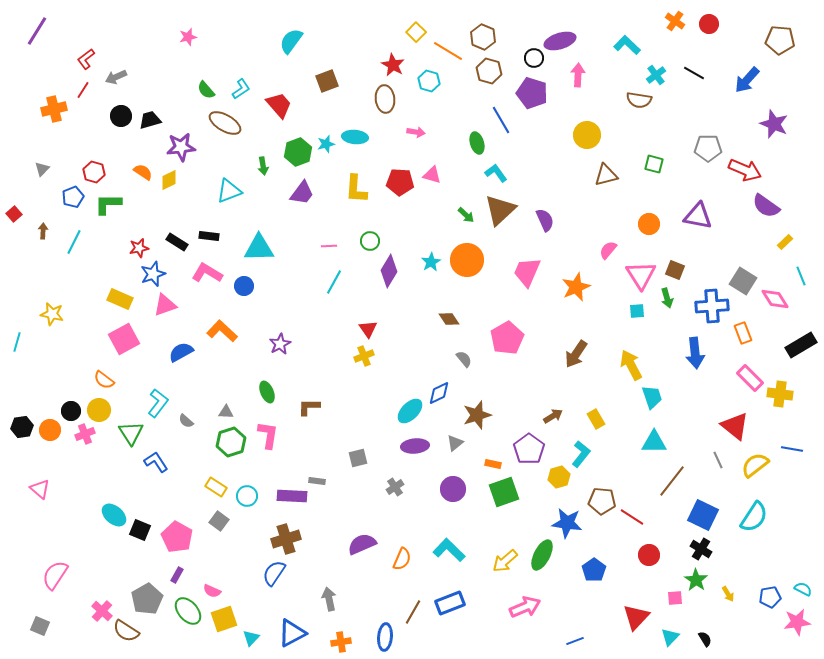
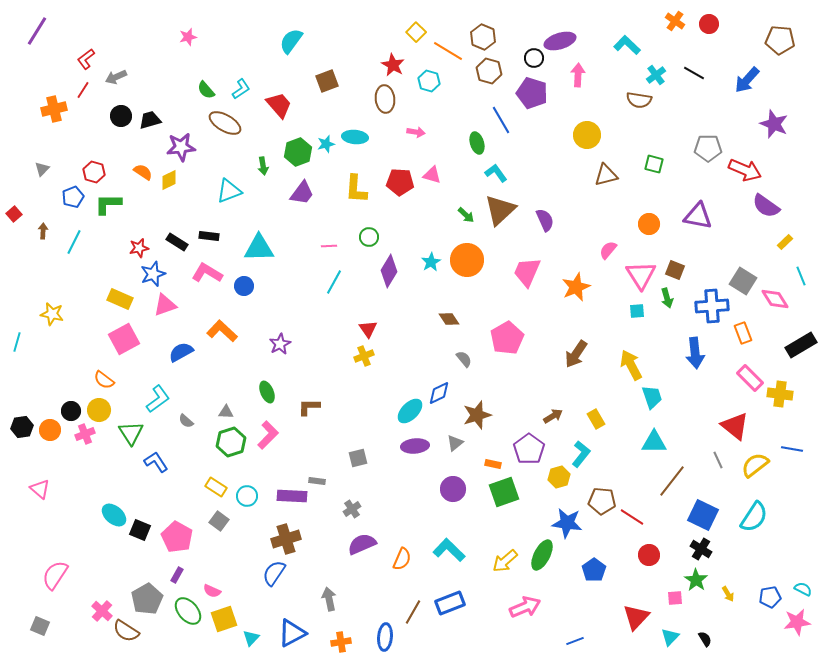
green circle at (370, 241): moved 1 px left, 4 px up
cyan L-shape at (158, 403): moved 4 px up; rotated 16 degrees clockwise
pink L-shape at (268, 435): rotated 36 degrees clockwise
gray cross at (395, 487): moved 43 px left, 22 px down
